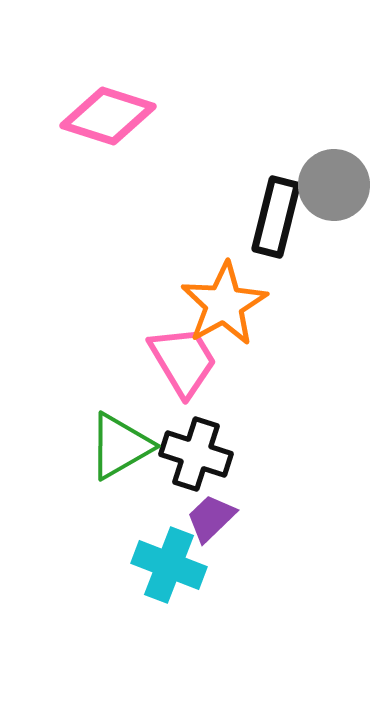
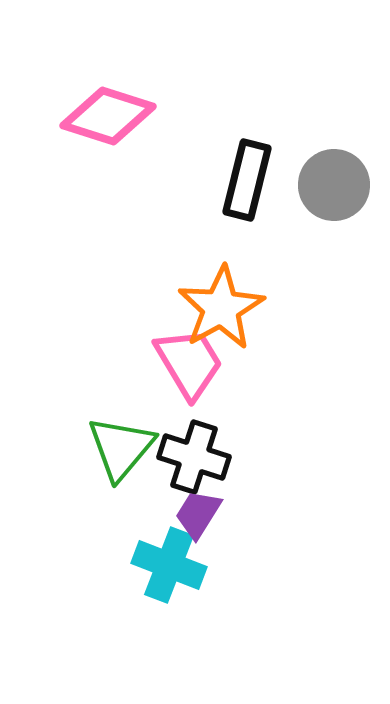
black rectangle: moved 29 px left, 37 px up
orange star: moved 3 px left, 4 px down
pink trapezoid: moved 6 px right, 2 px down
green triangle: moved 1 px right, 2 px down; rotated 20 degrees counterclockwise
black cross: moved 2 px left, 3 px down
purple trapezoid: moved 13 px left, 4 px up; rotated 14 degrees counterclockwise
